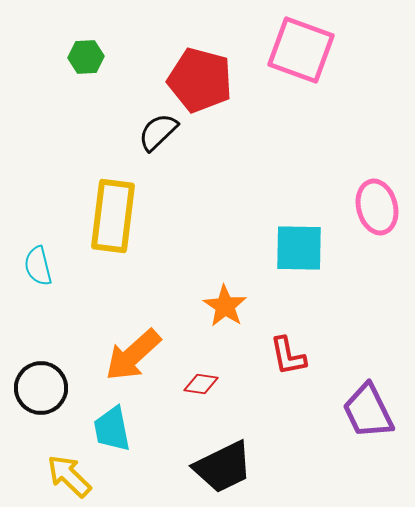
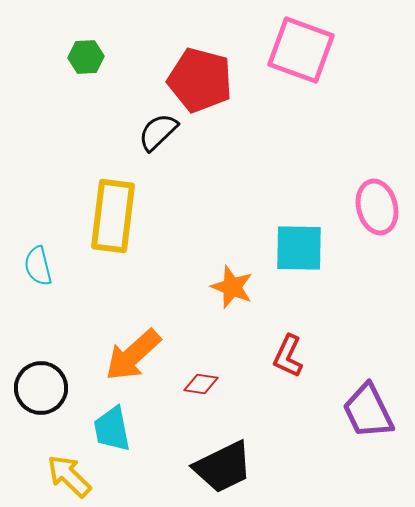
orange star: moved 7 px right, 19 px up; rotated 12 degrees counterclockwise
red L-shape: rotated 36 degrees clockwise
